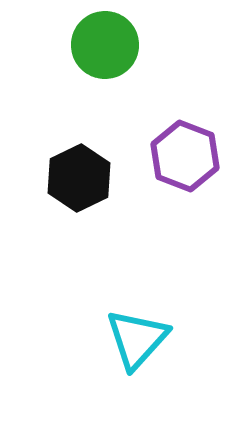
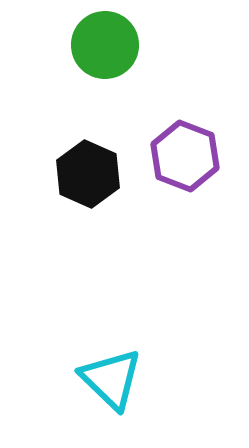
black hexagon: moved 9 px right, 4 px up; rotated 10 degrees counterclockwise
cyan triangle: moved 26 px left, 40 px down; rotated 28 degrees counterclockwise
